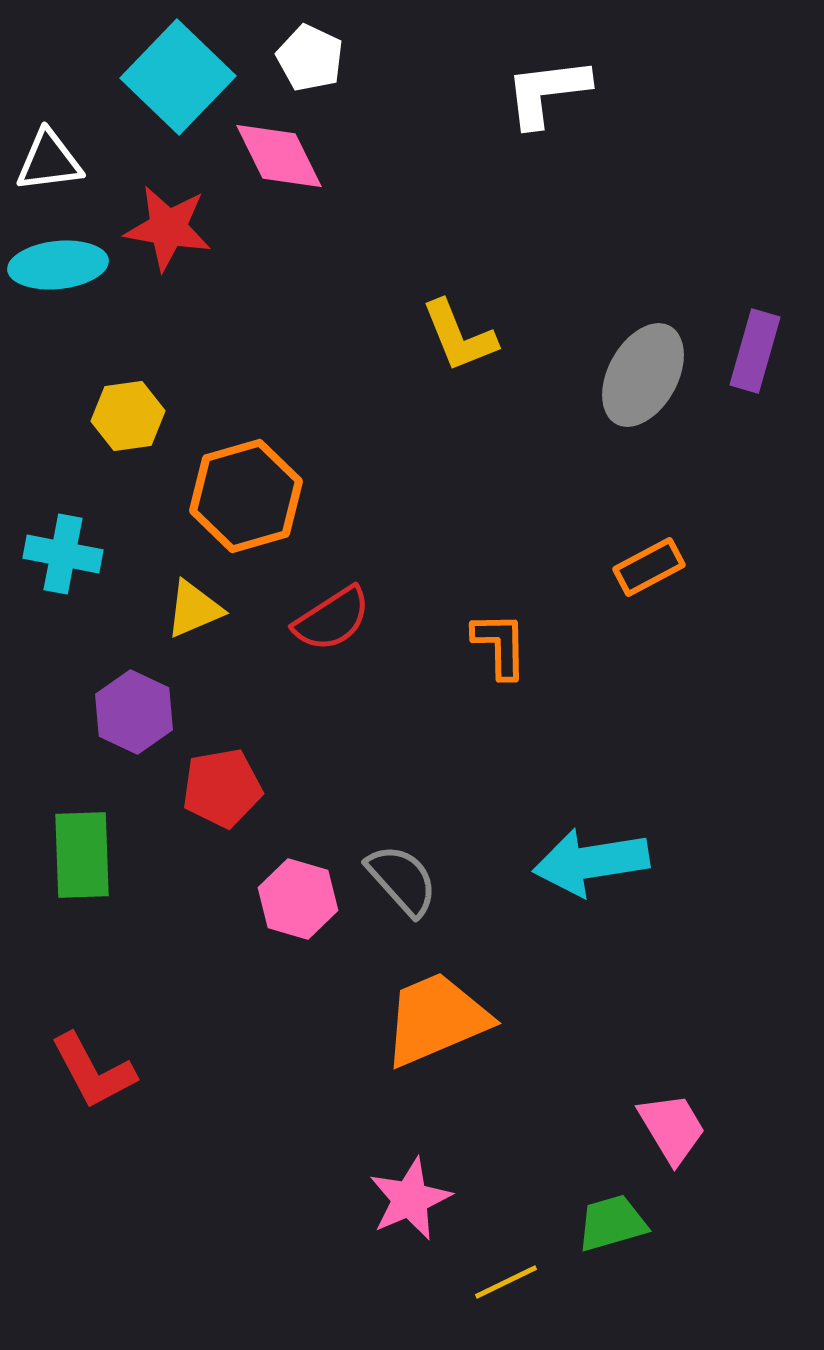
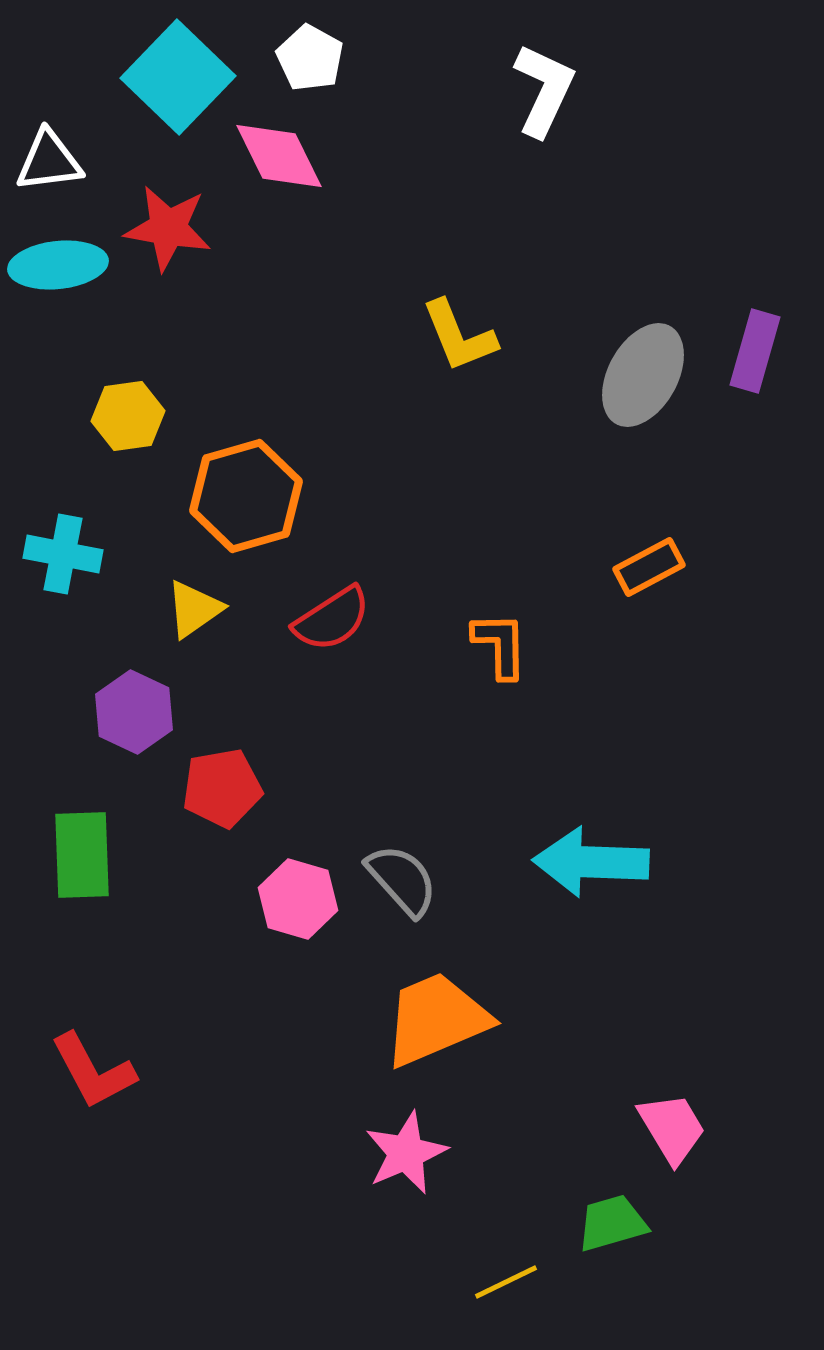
white pentagon: rotated 4 degrees clockwise
white L-shape: moved 3 px left, 2 px up; rotated 122 degrees clockwise
yellow triangle: rotated 12 degrees counterclockwise
cyan arrow: rotated 11 degrees clockwise
pink star: moved 4 px left, 46 px up
